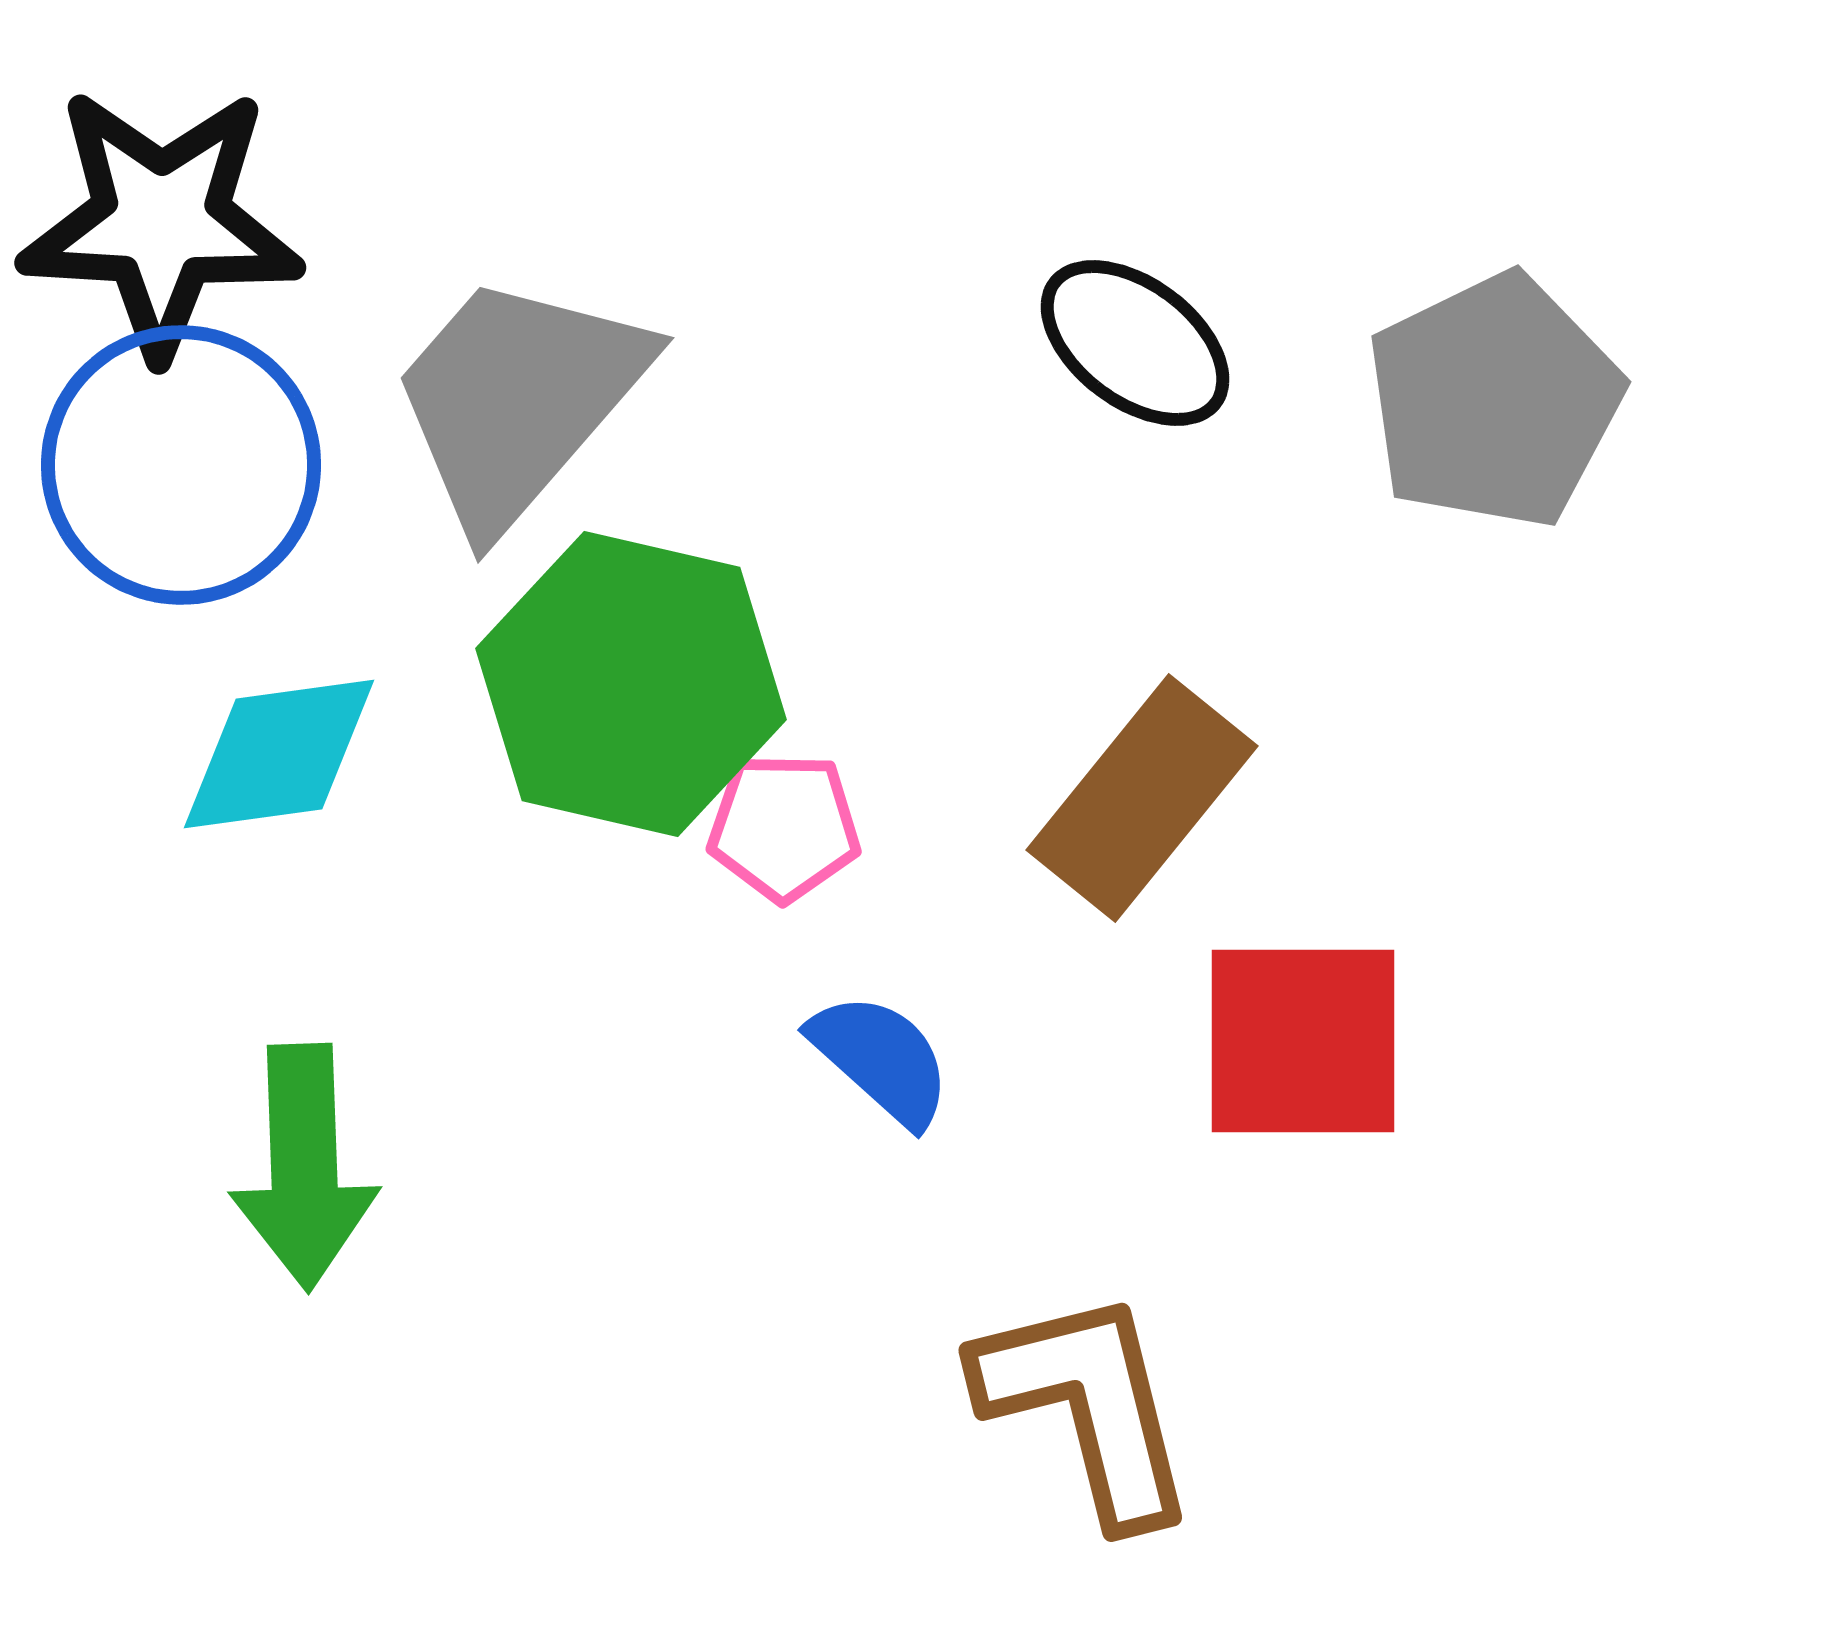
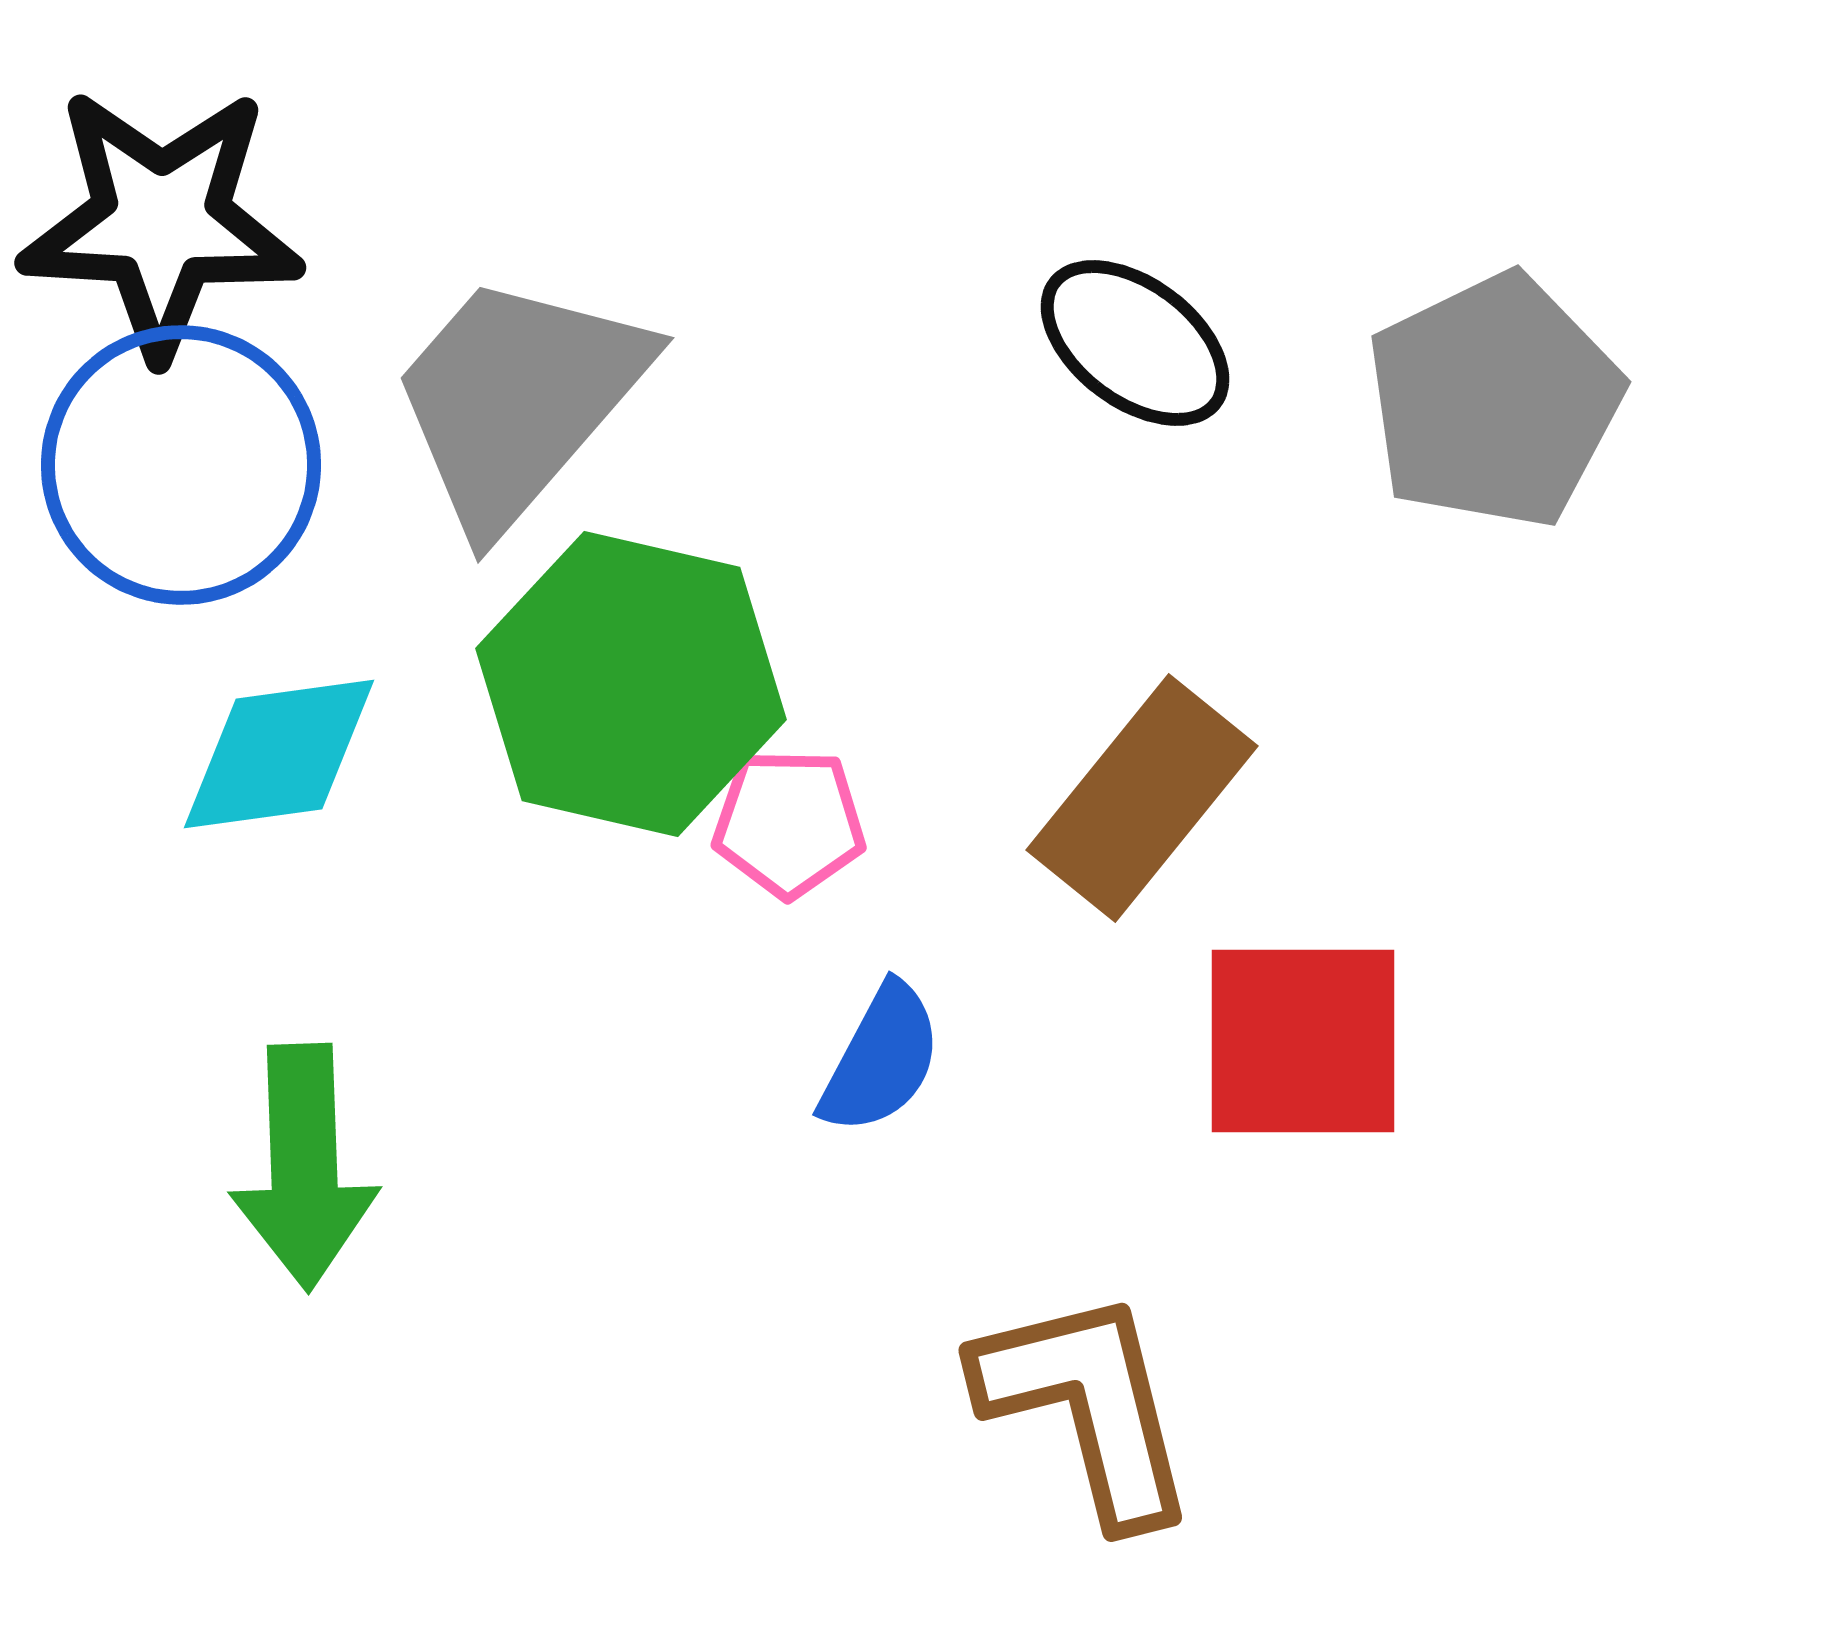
pink pentagon: moved 5 px right, 4 px up
blue semicircle: rotated 76 degrees clockwise
